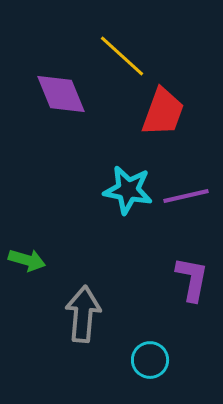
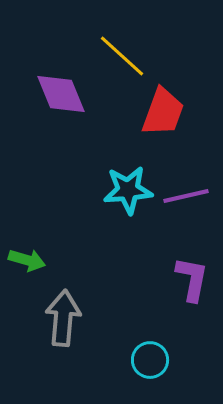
cyan star: rotated 15 degrees counterclockwise
gray arrow: moved 20 px left, 4 px down
